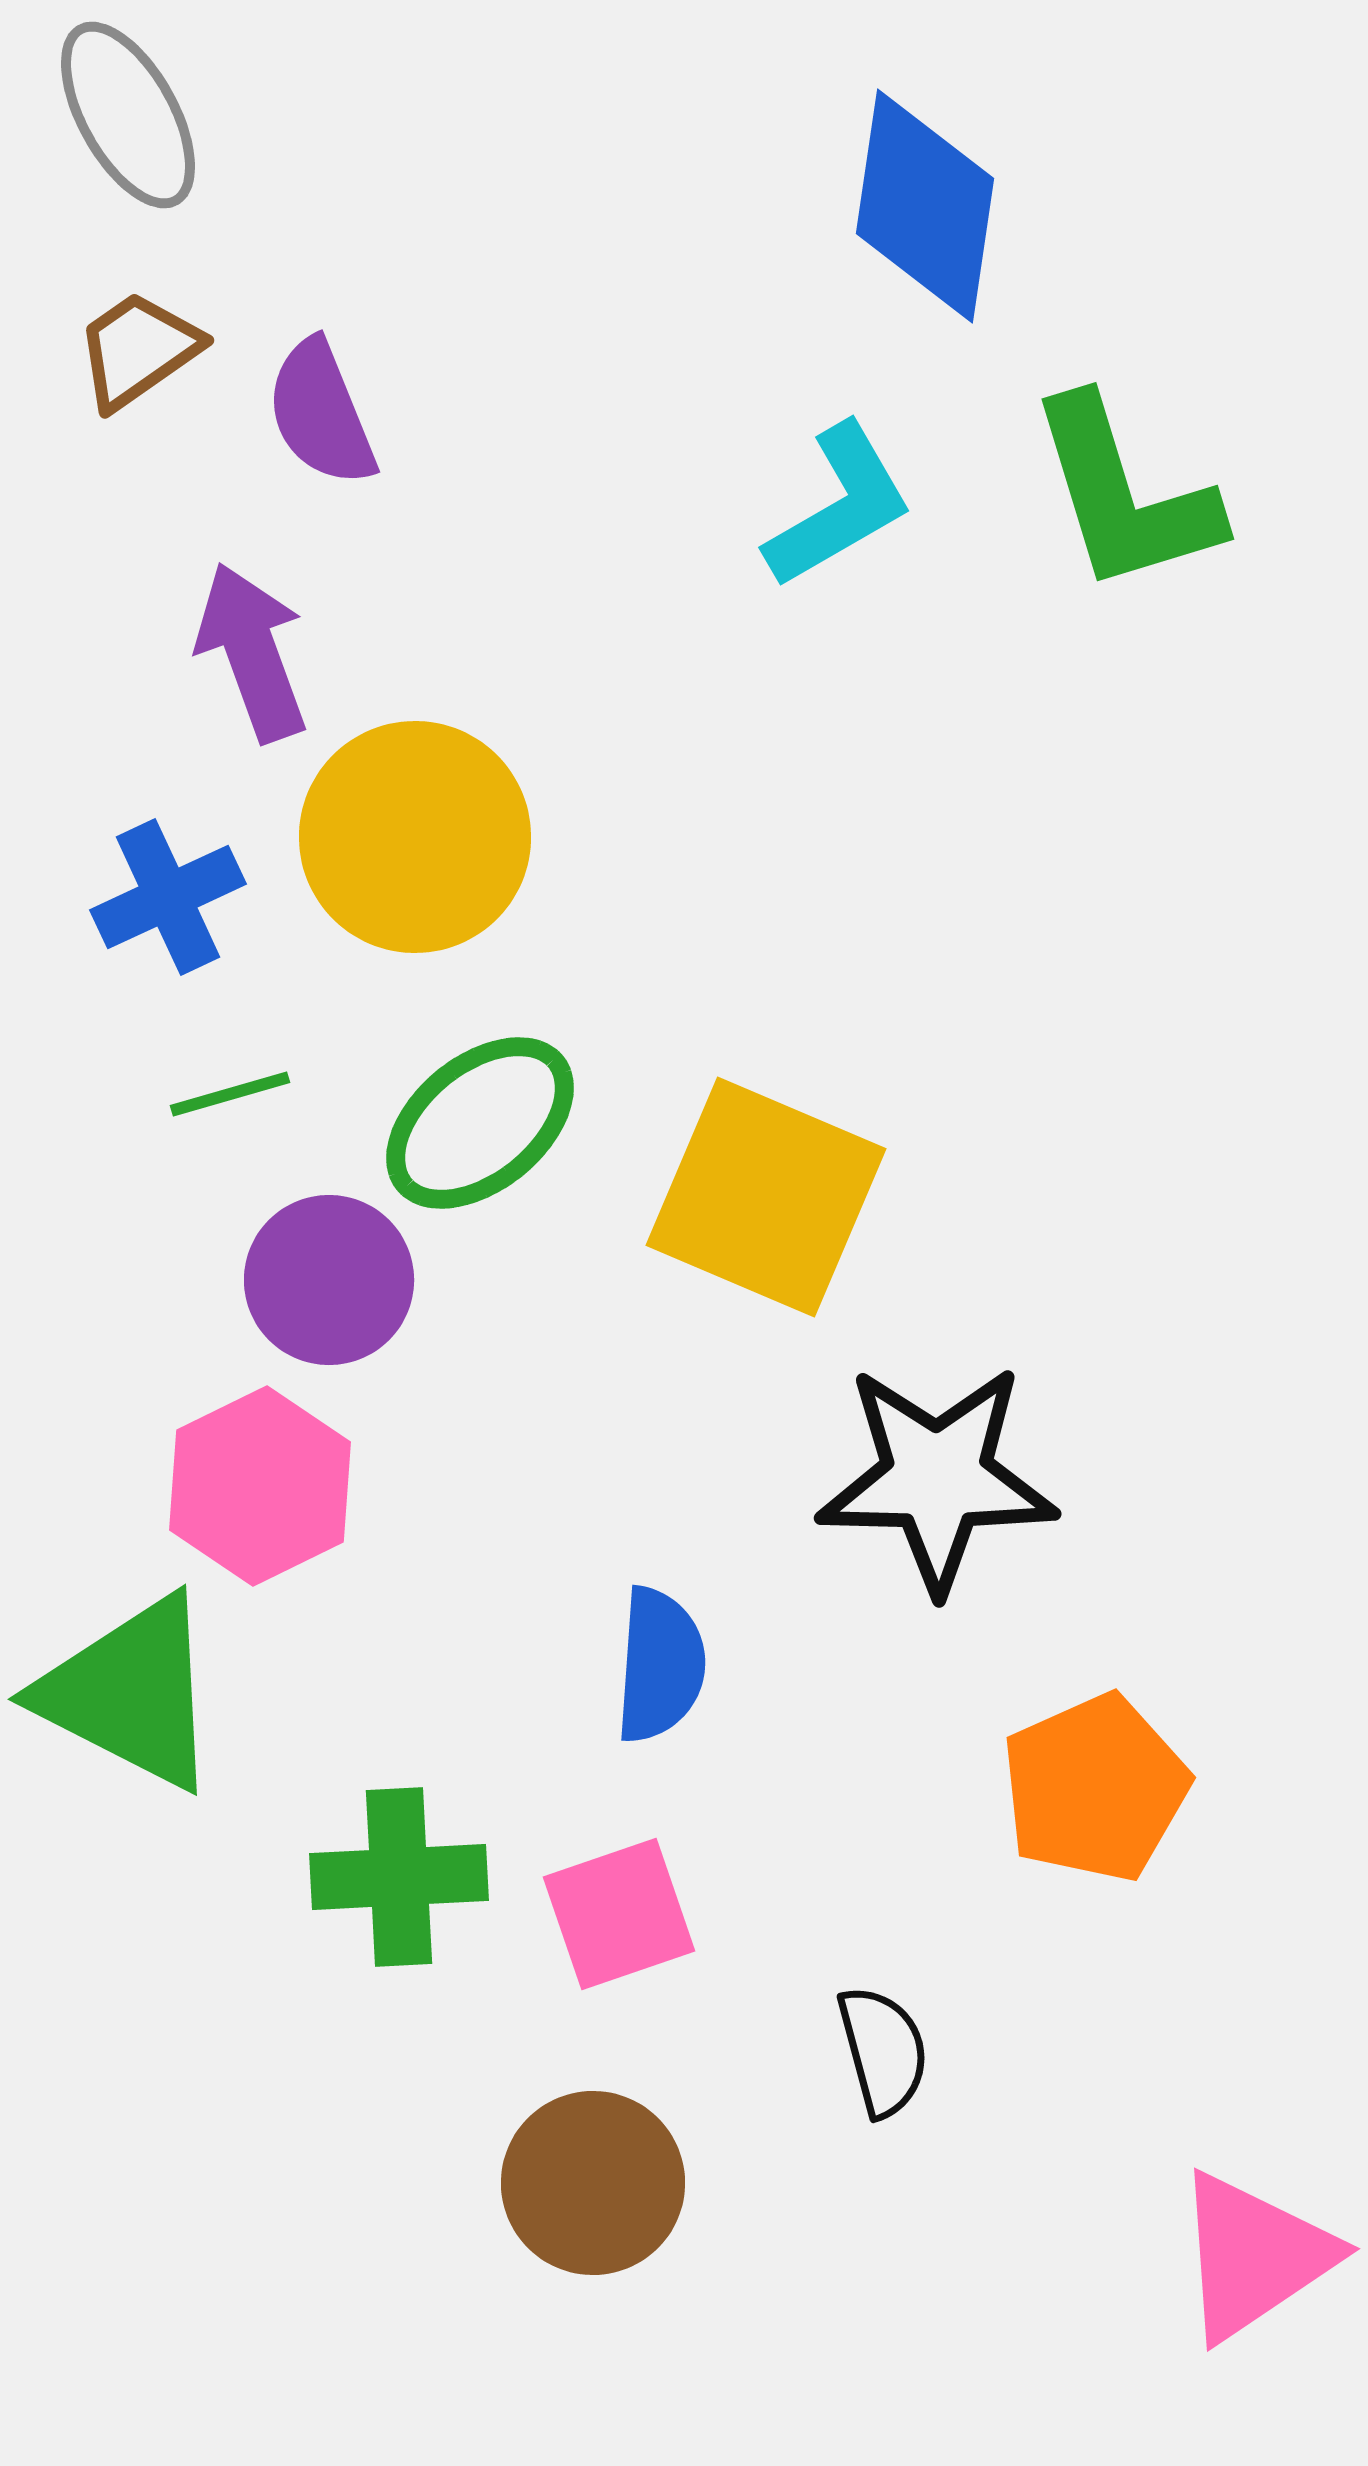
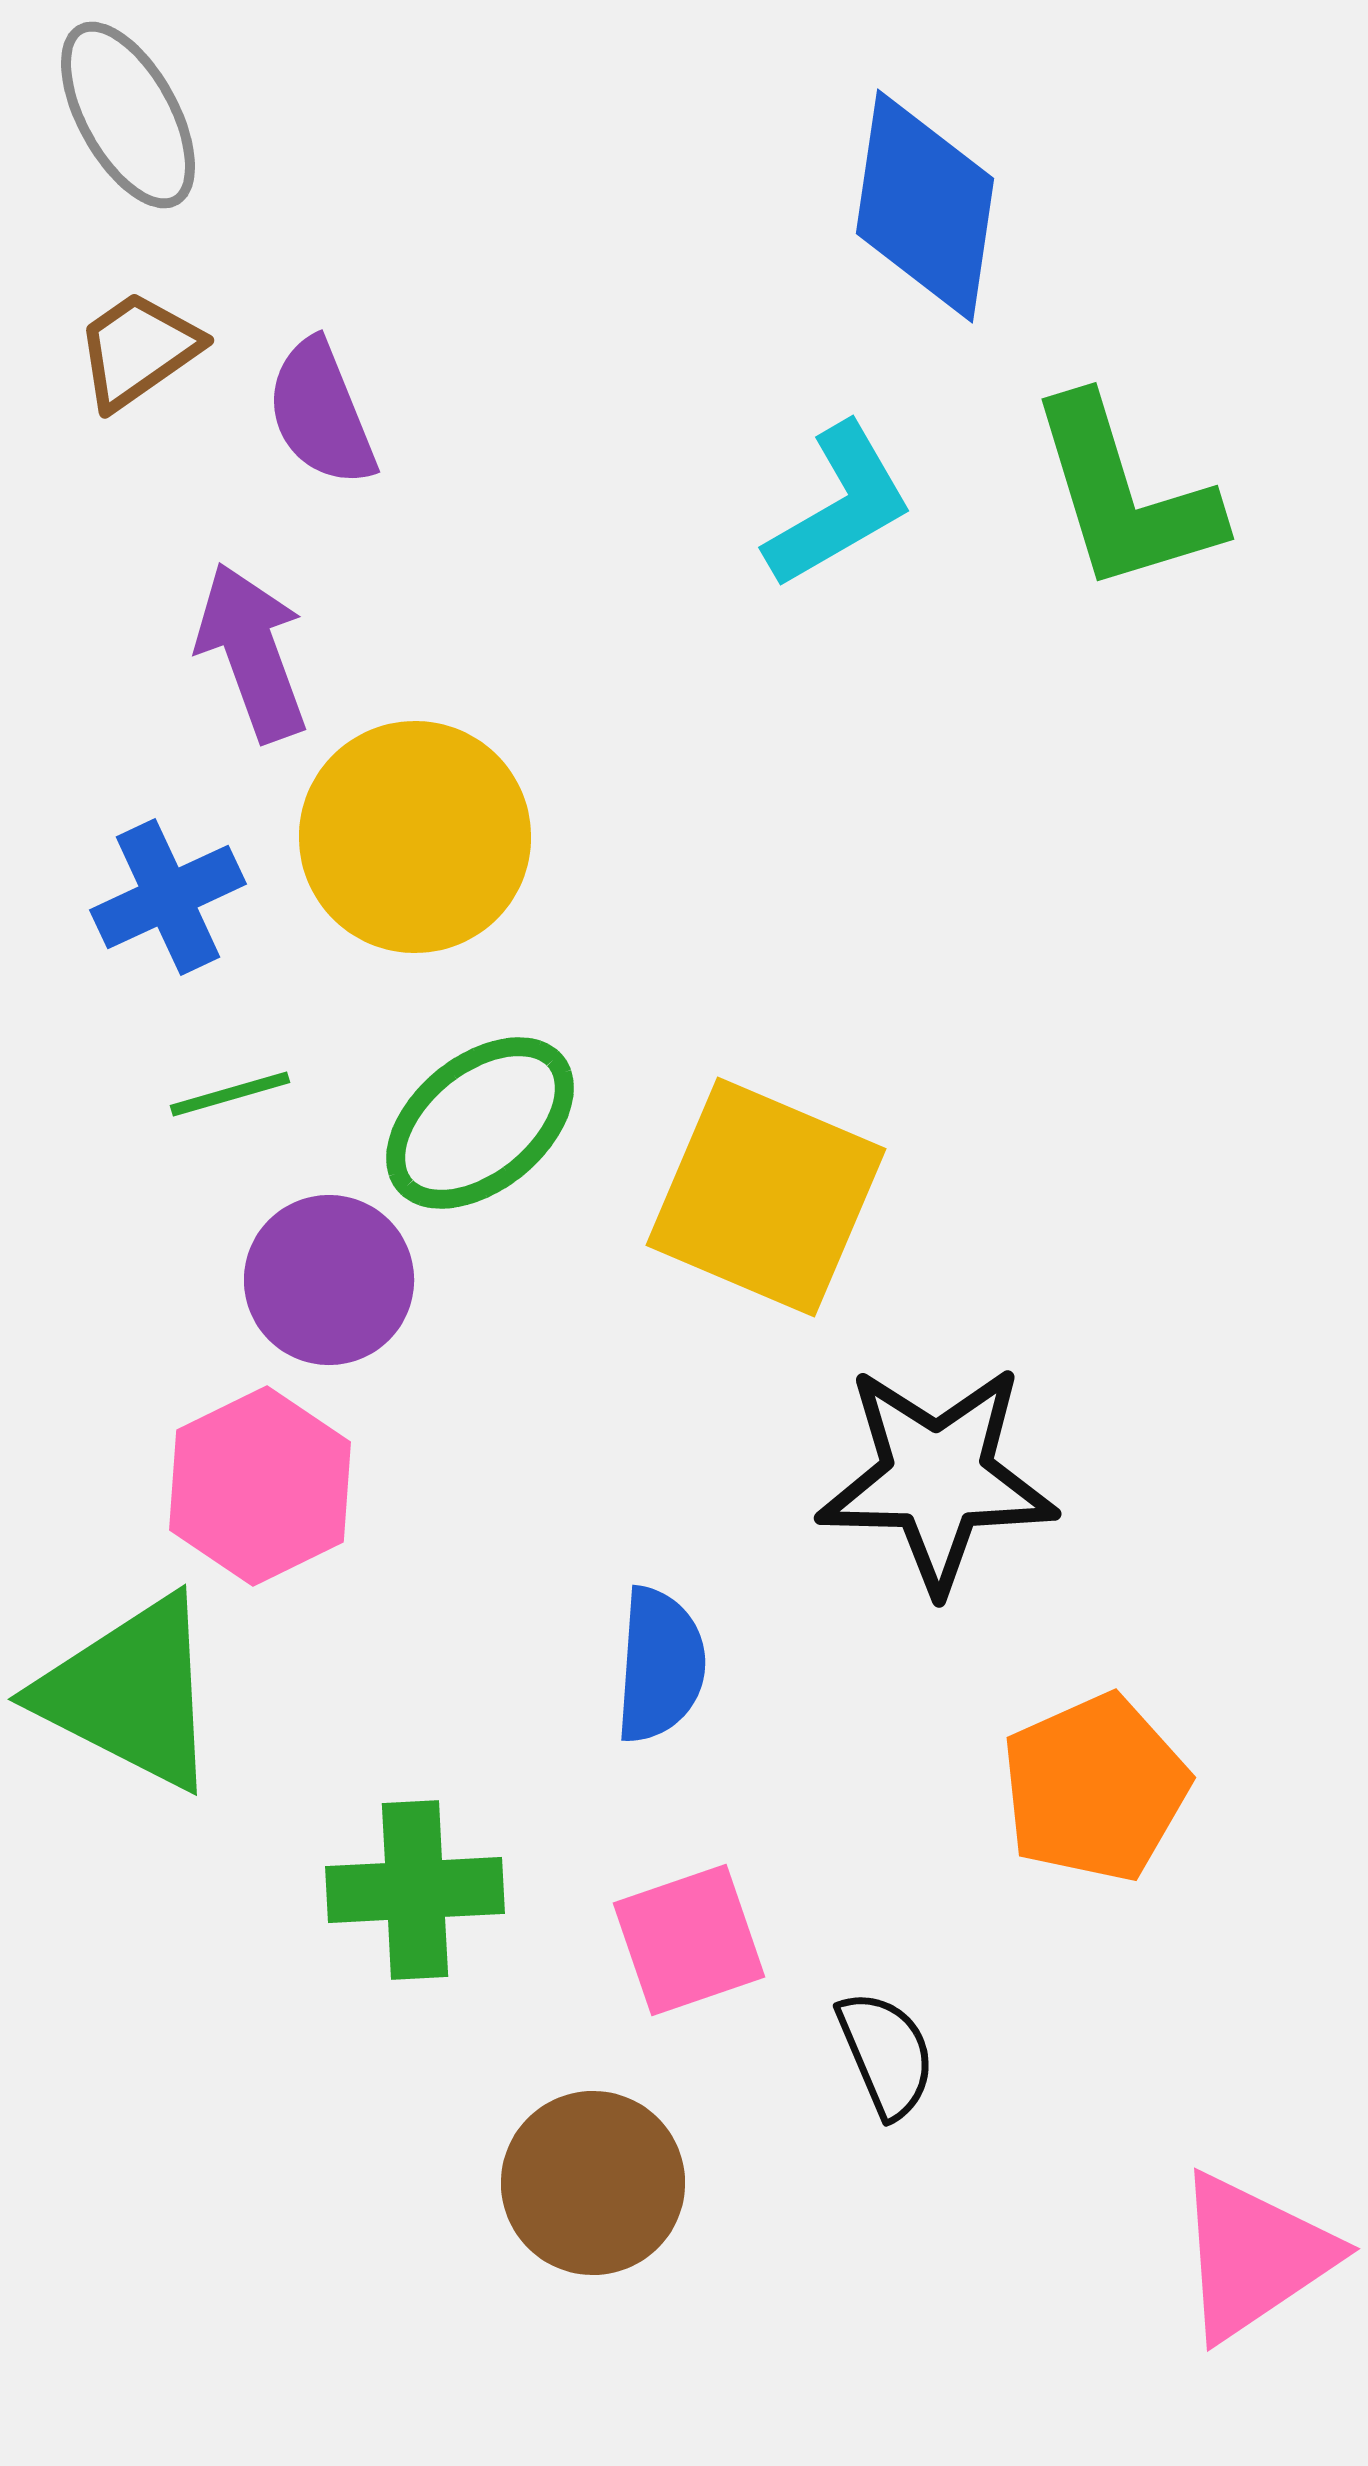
green cross: moved 16 px right, 13 px down
pink square: moved 70 px right, 26 px down
black semicircle: moved 3 px right, 3 px down; rotated 8 degrees counterclockwise
